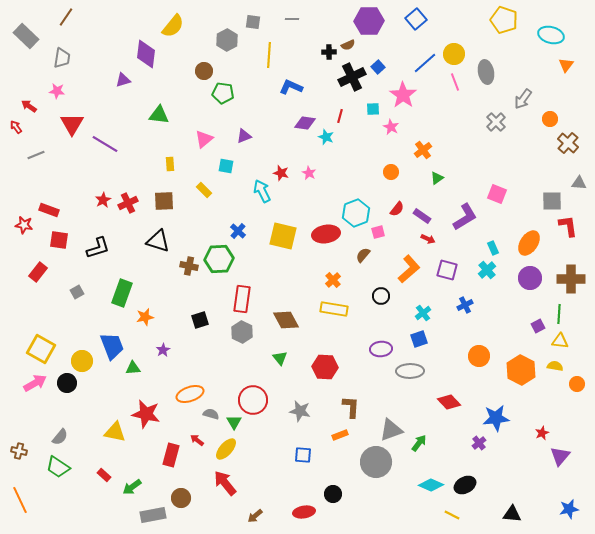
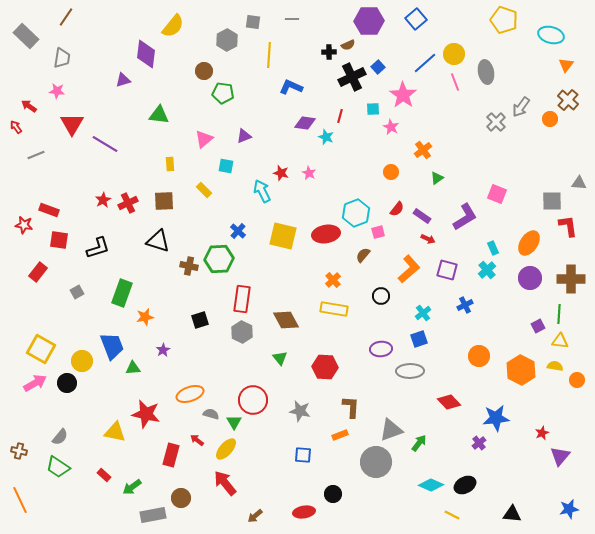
gray arrow at (523, 99): moved 2 px left, 8 px down
brown cross at (568, 143): moved 43 px up
orange circle at (577, 384): moved 4 px up
